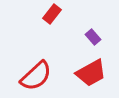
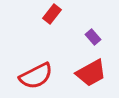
red semicircle: rotated 16 degrees clockwise
